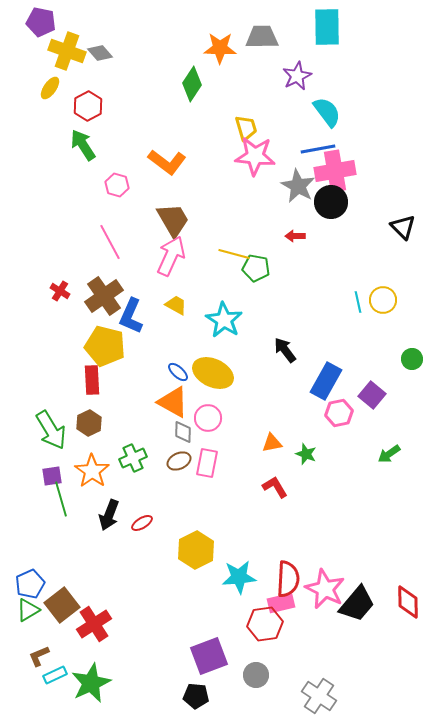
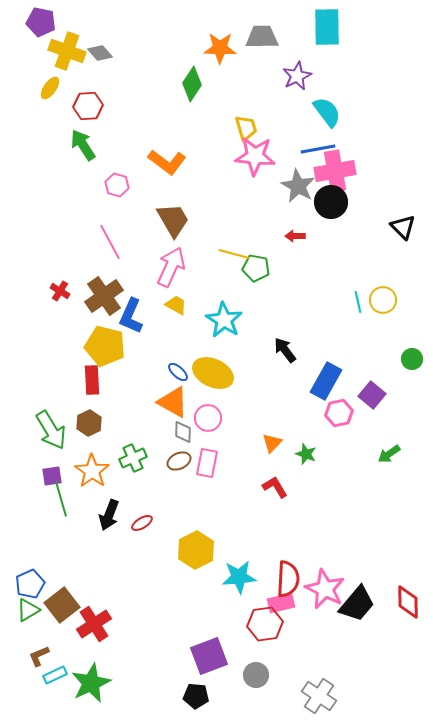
red hexagon at (88, 106): rotated 24 degrees clockwise
pink arrow at (171, 256): moved 11 px down
orange triangle at (272, 443): rotated 35 degrees counterclockwise
